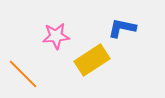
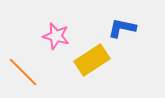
pink star: rotated 20 degrees clockwise
orange line: moved 2 px up
